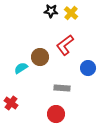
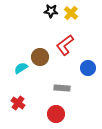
red cross: moved 7 px right
